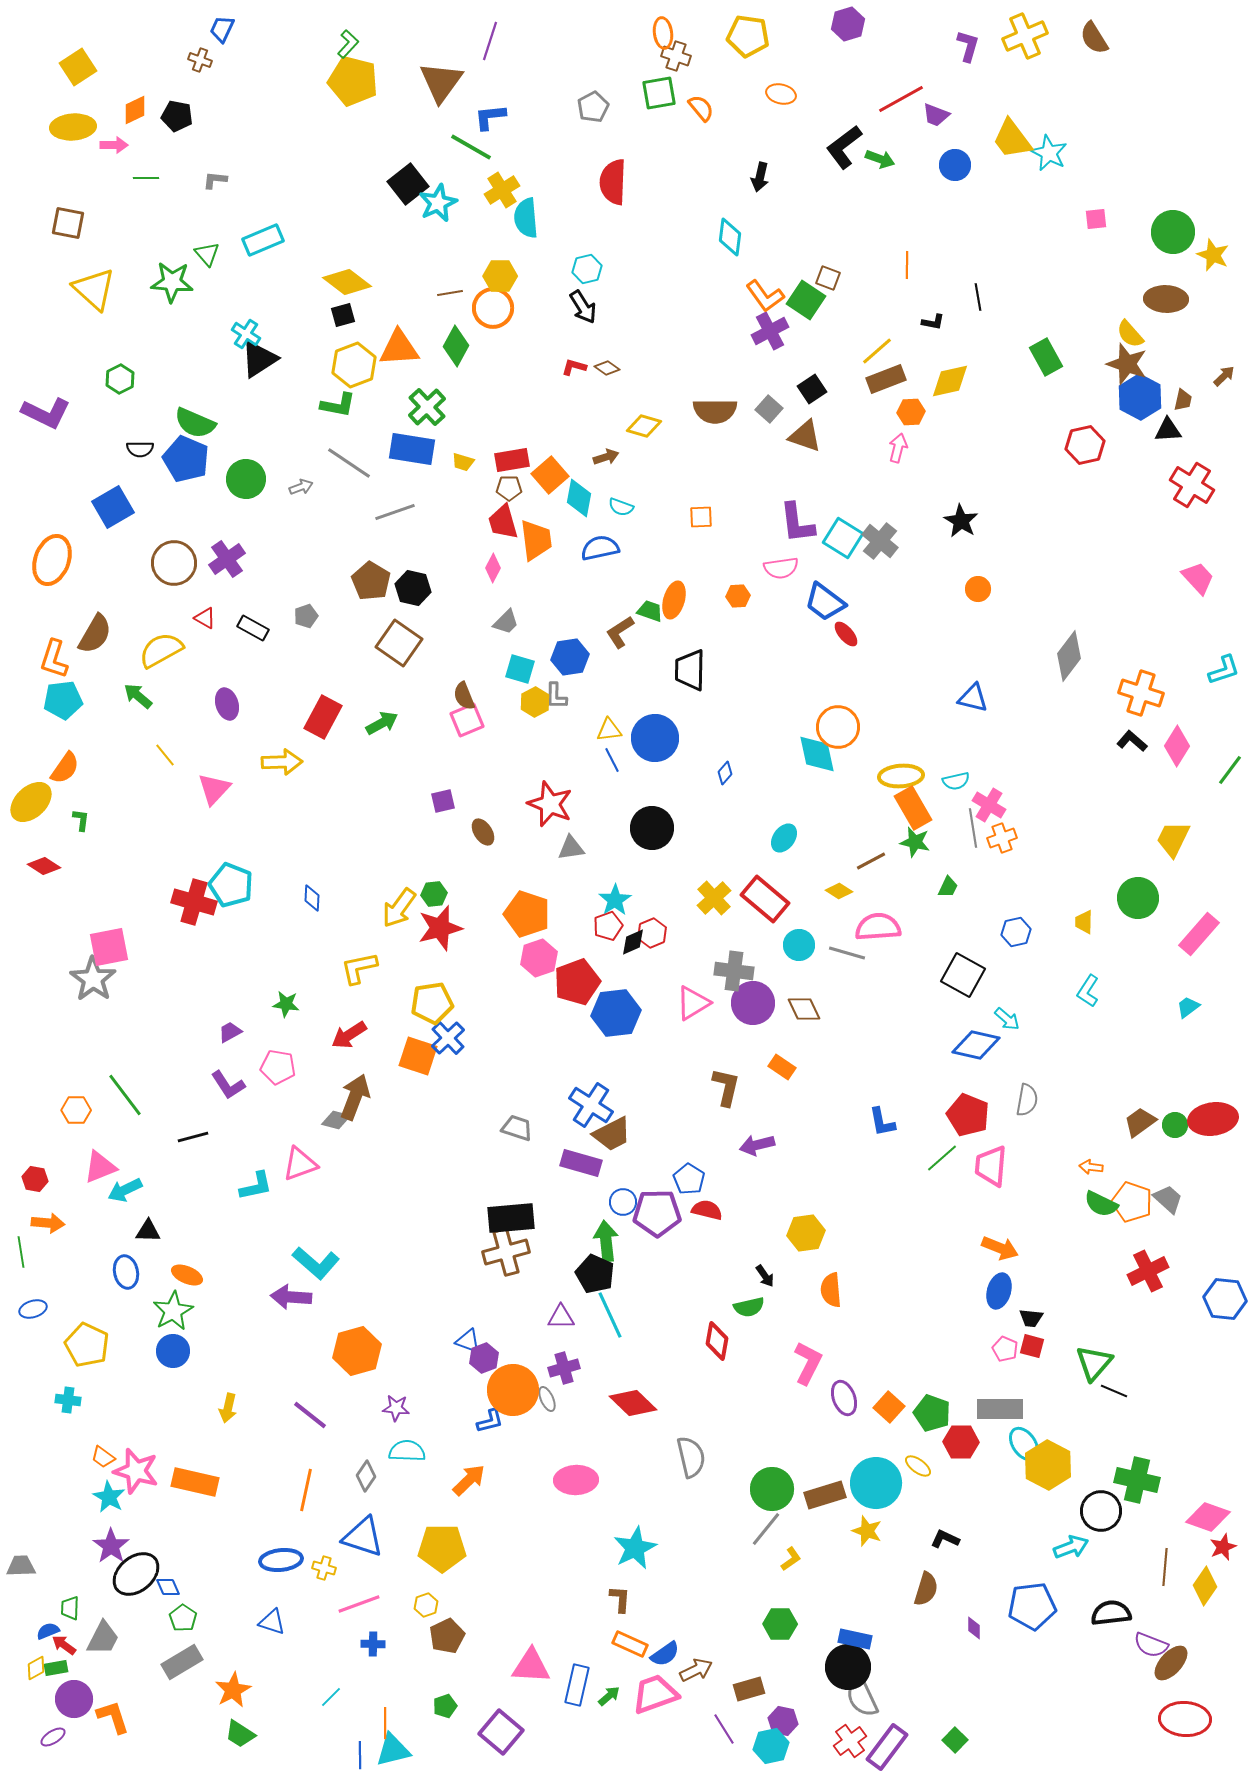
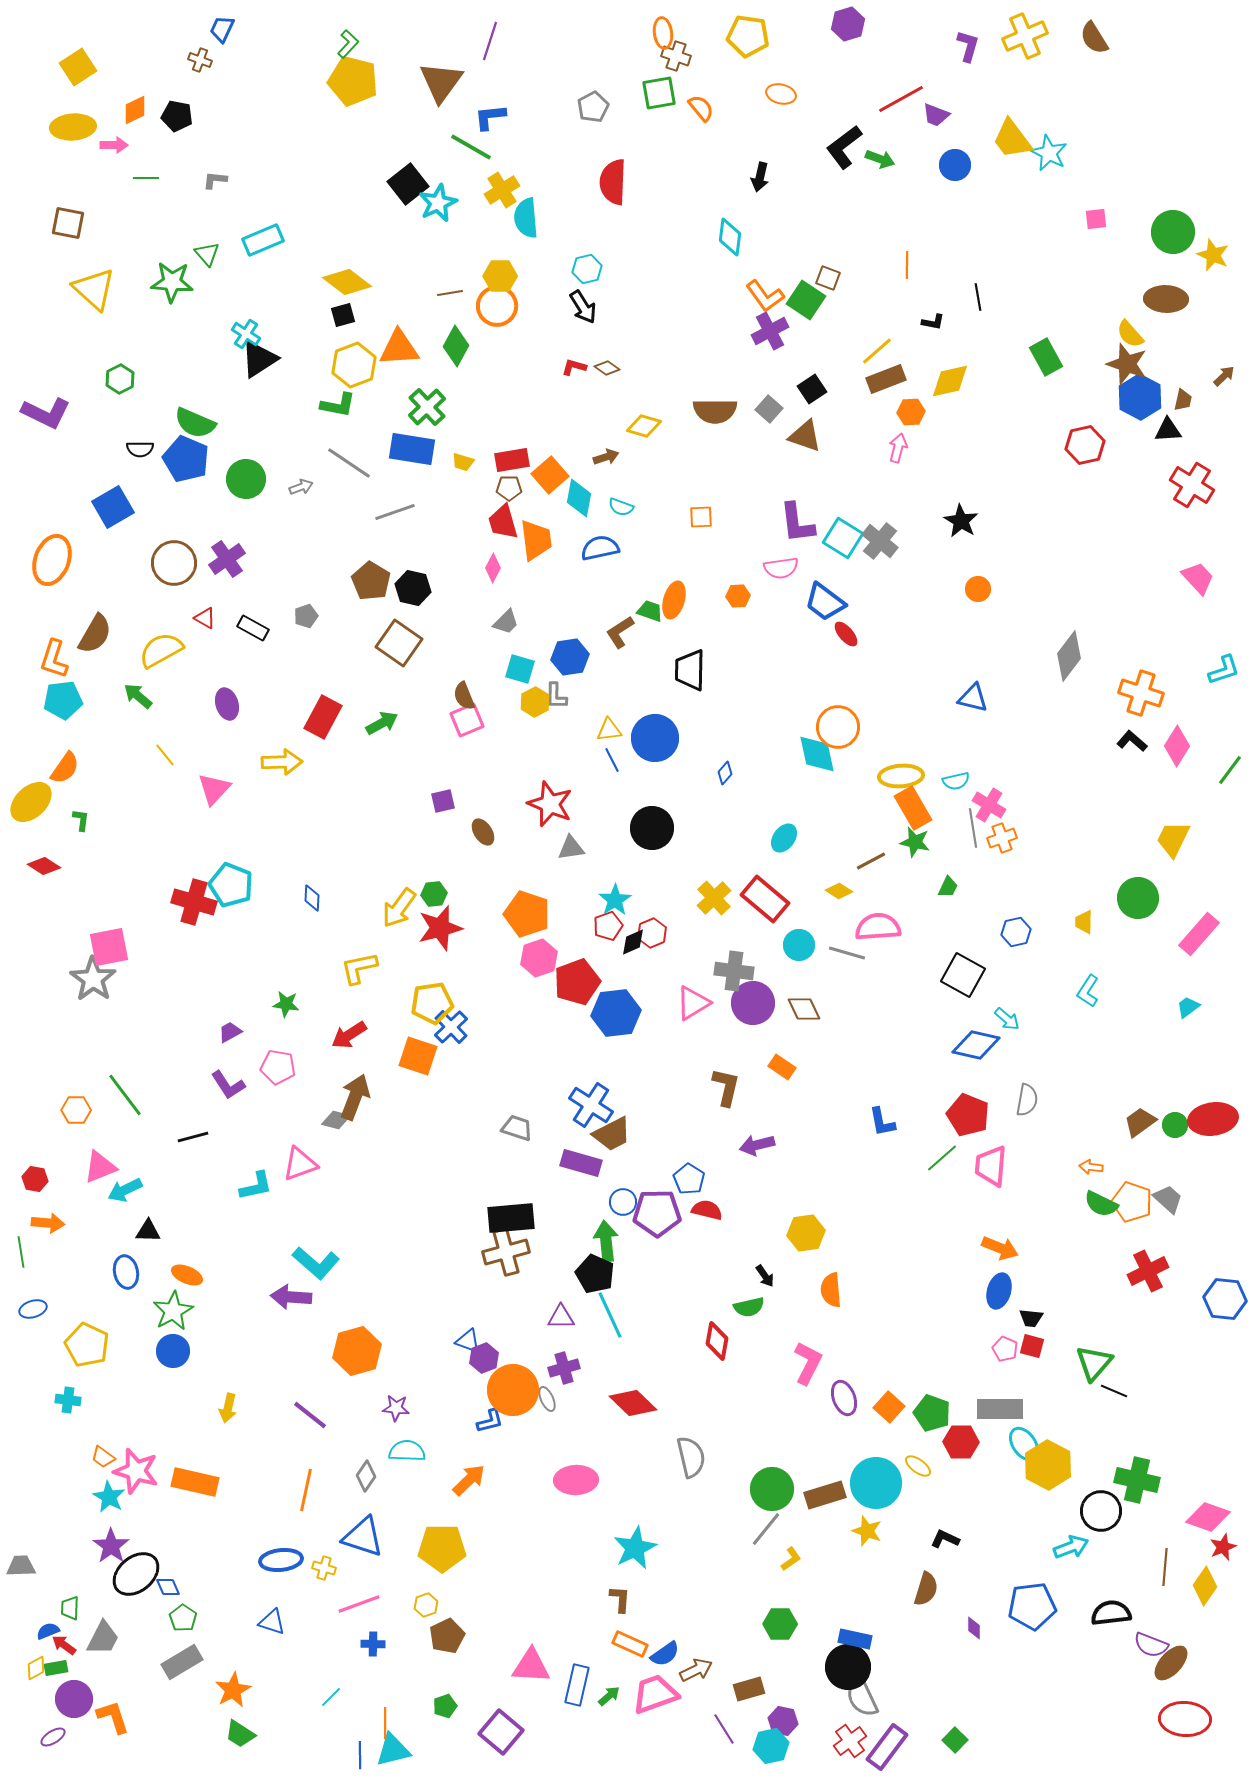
orange circle at (493, 308): moved 4 px right, 2 px up
blue cross at (448, 1038): moved 3 px right, 11 px up
